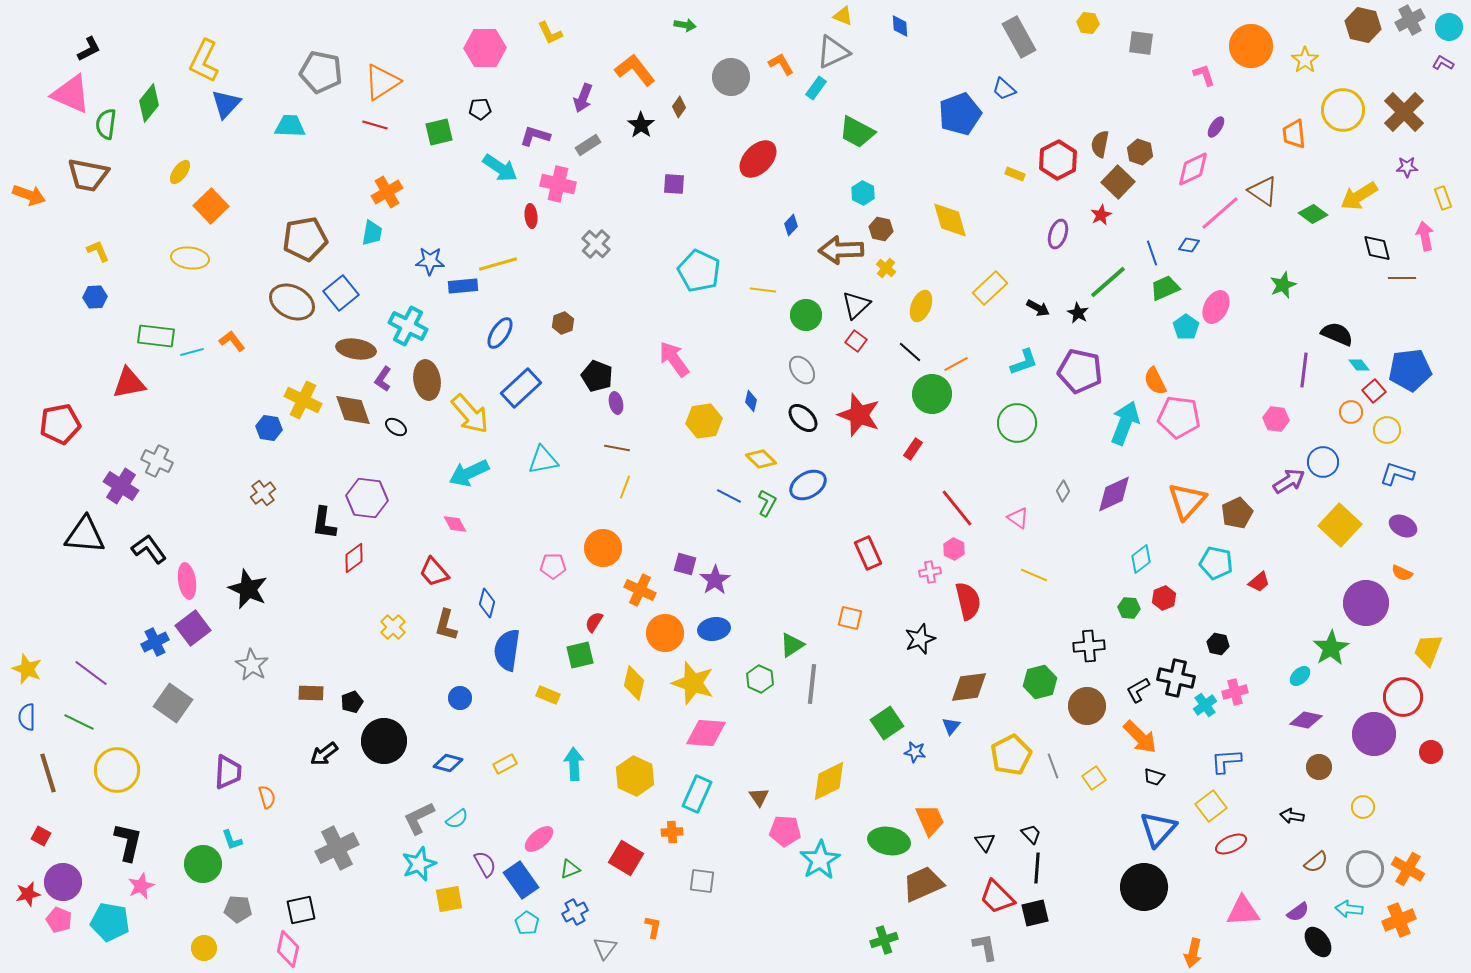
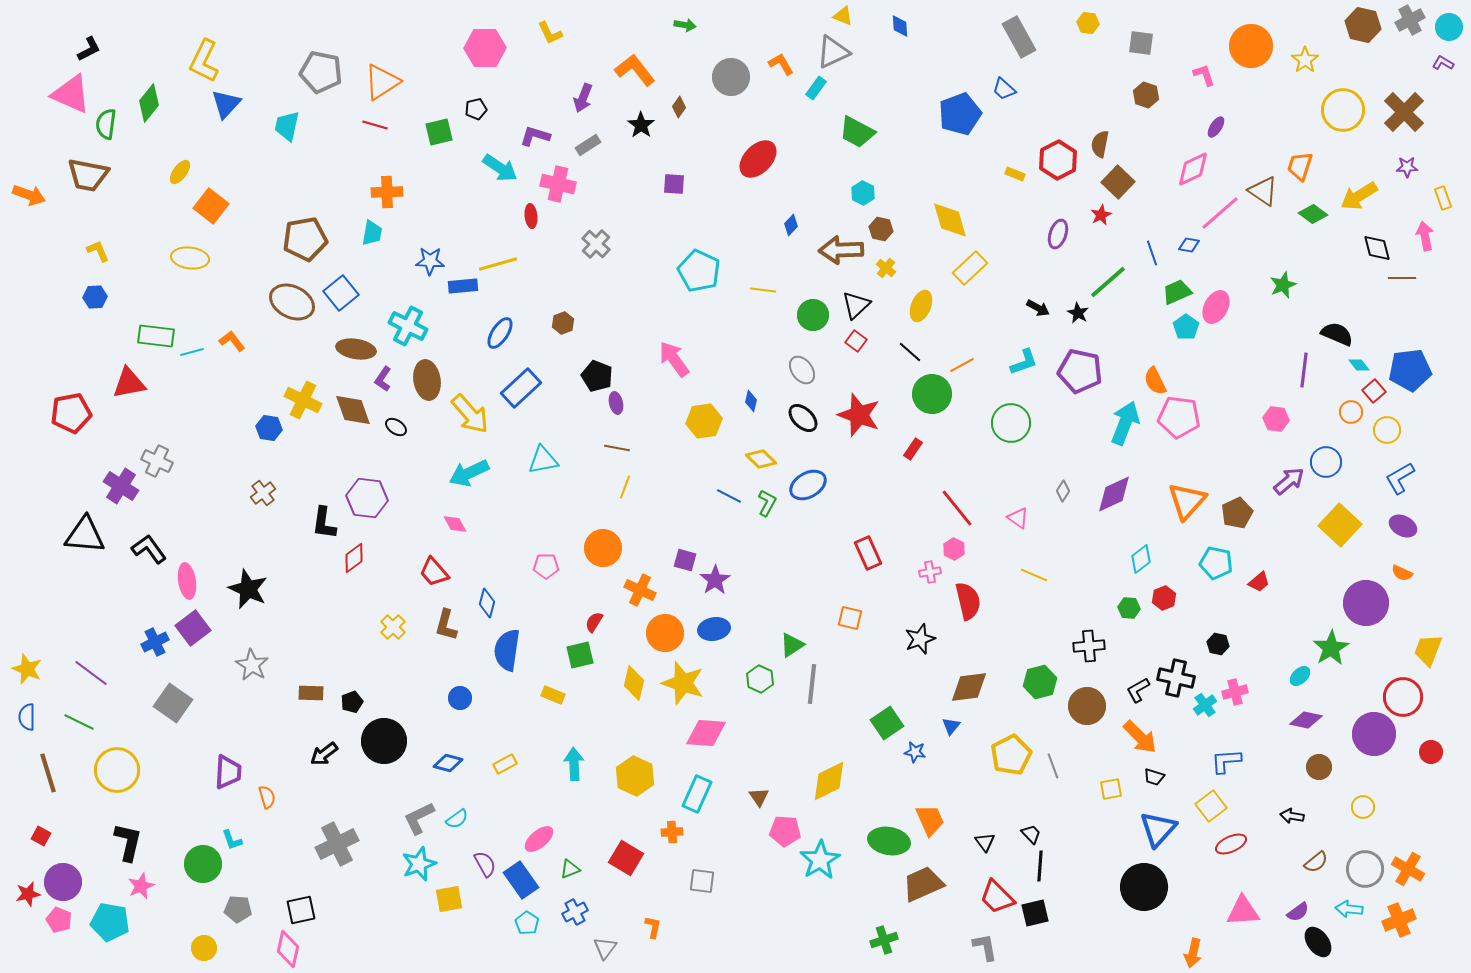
black pentagon at (480, 109): moved 4 px left; rotated 10 degrees counterclockwise
cyan trapezoid at (290, 126): moved 3 px left; rotated 80 degrees counterclockwise
orange trapezoid at (1294, 134): moved 6 px right, 32 px down; rotated 24 degrees clockwise
brown hexagon at (1140, 152): moved 6 px right, 57 px up
orange cross at (387, 192): rotated 28 degrees clockwise
orange square at (211, 206): rotated 8 degrees counterclockwise
yellow rectangle at (990, 288): moved 20 px left, 20 px up
green trapezoid at (1165, 288): moved 12 px right, 4 px down
green circle at (806, 315): moved 7 px right
orange line at (956, 364): moved 6 px right, 1 px down
green circle at (1017, 423): moved 6 px left
red pentagon at (60, 424): moved 11 px right, 11 px up
blue circle at (1323, 462): moved 3 px right
blue L-shape at (1397, 474): moved 3 px right, 4 px down; rotated 48 degrees counterclockwise
purple arrow at (1289, 481): rotated 8 degrees counterclockwise
purple square at (685, 564): moved 4 px up
pink pentagon at (553, 566): moved 7 px left
yellow star at (693, 683): moved 10 px left
yellow rectangle at (548, 695): moved 5 px right
yellow square at (1094, 778): moved 17 px right, 11 px down; rotated 25 degrees clockwise
gray cross at (337, 848): moved 4 px up
black line at (1037, 868): moved 3 px right, 2 px up
